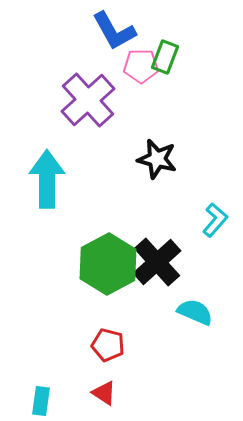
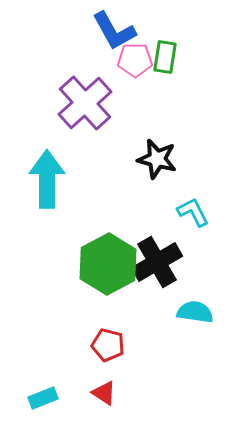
green rectangle: rotated 12 degrees counterclockwise
pink pentagon: moved 6 px left, 6 px up
purple cross: moved 3 px left, 3 px down
cyan L-shape: moved 22 px left, 8 px up; rotated 68 degrees counterclockwise
black cross: rotated 12 degrees clockwise
cyan semicircle: rotated 15 degrees counterclockwise
cyan rectangle: moved 2 px right, 3 px up; rotated 60 degrees clockwise
